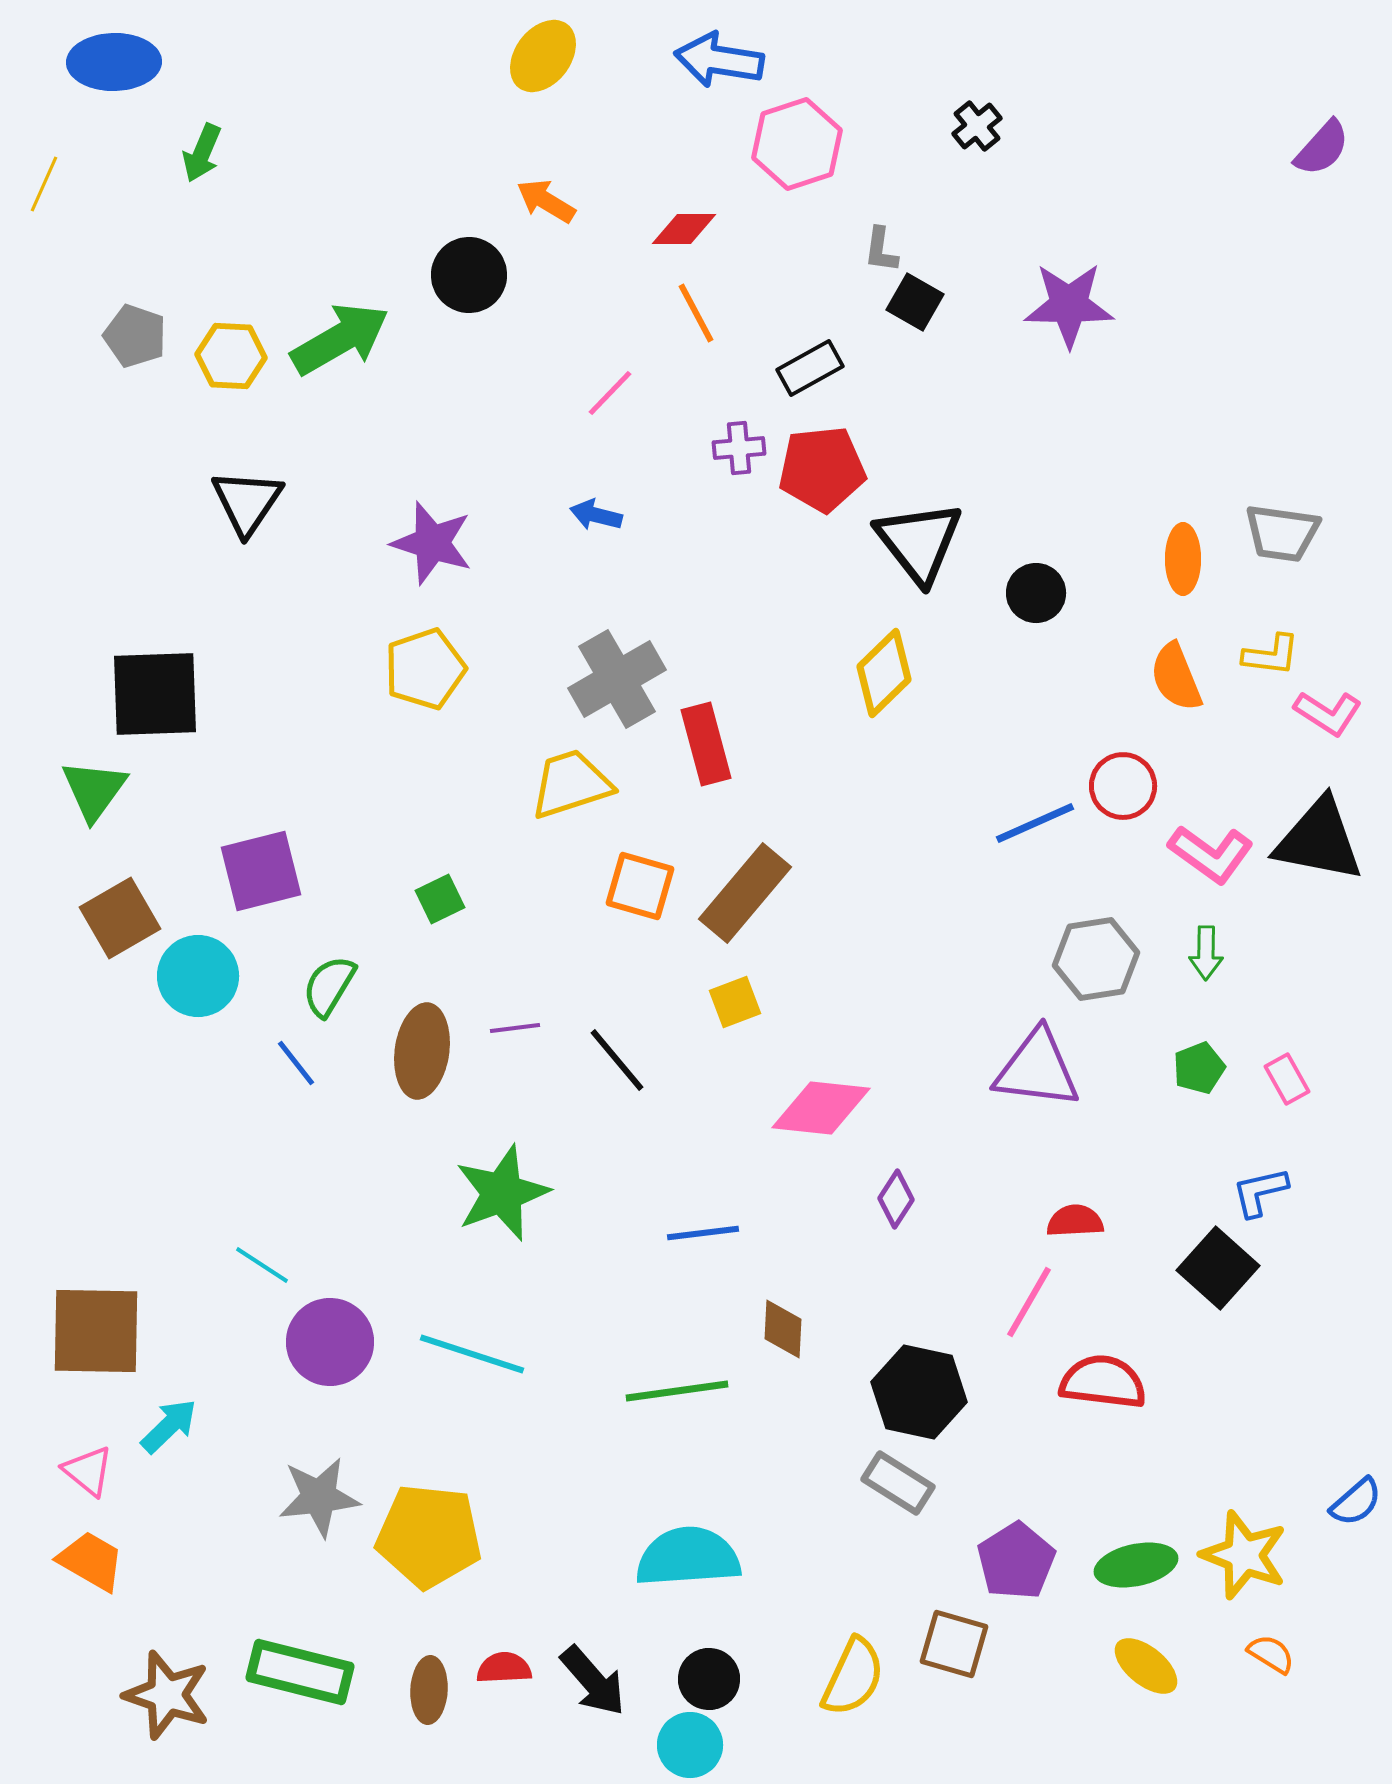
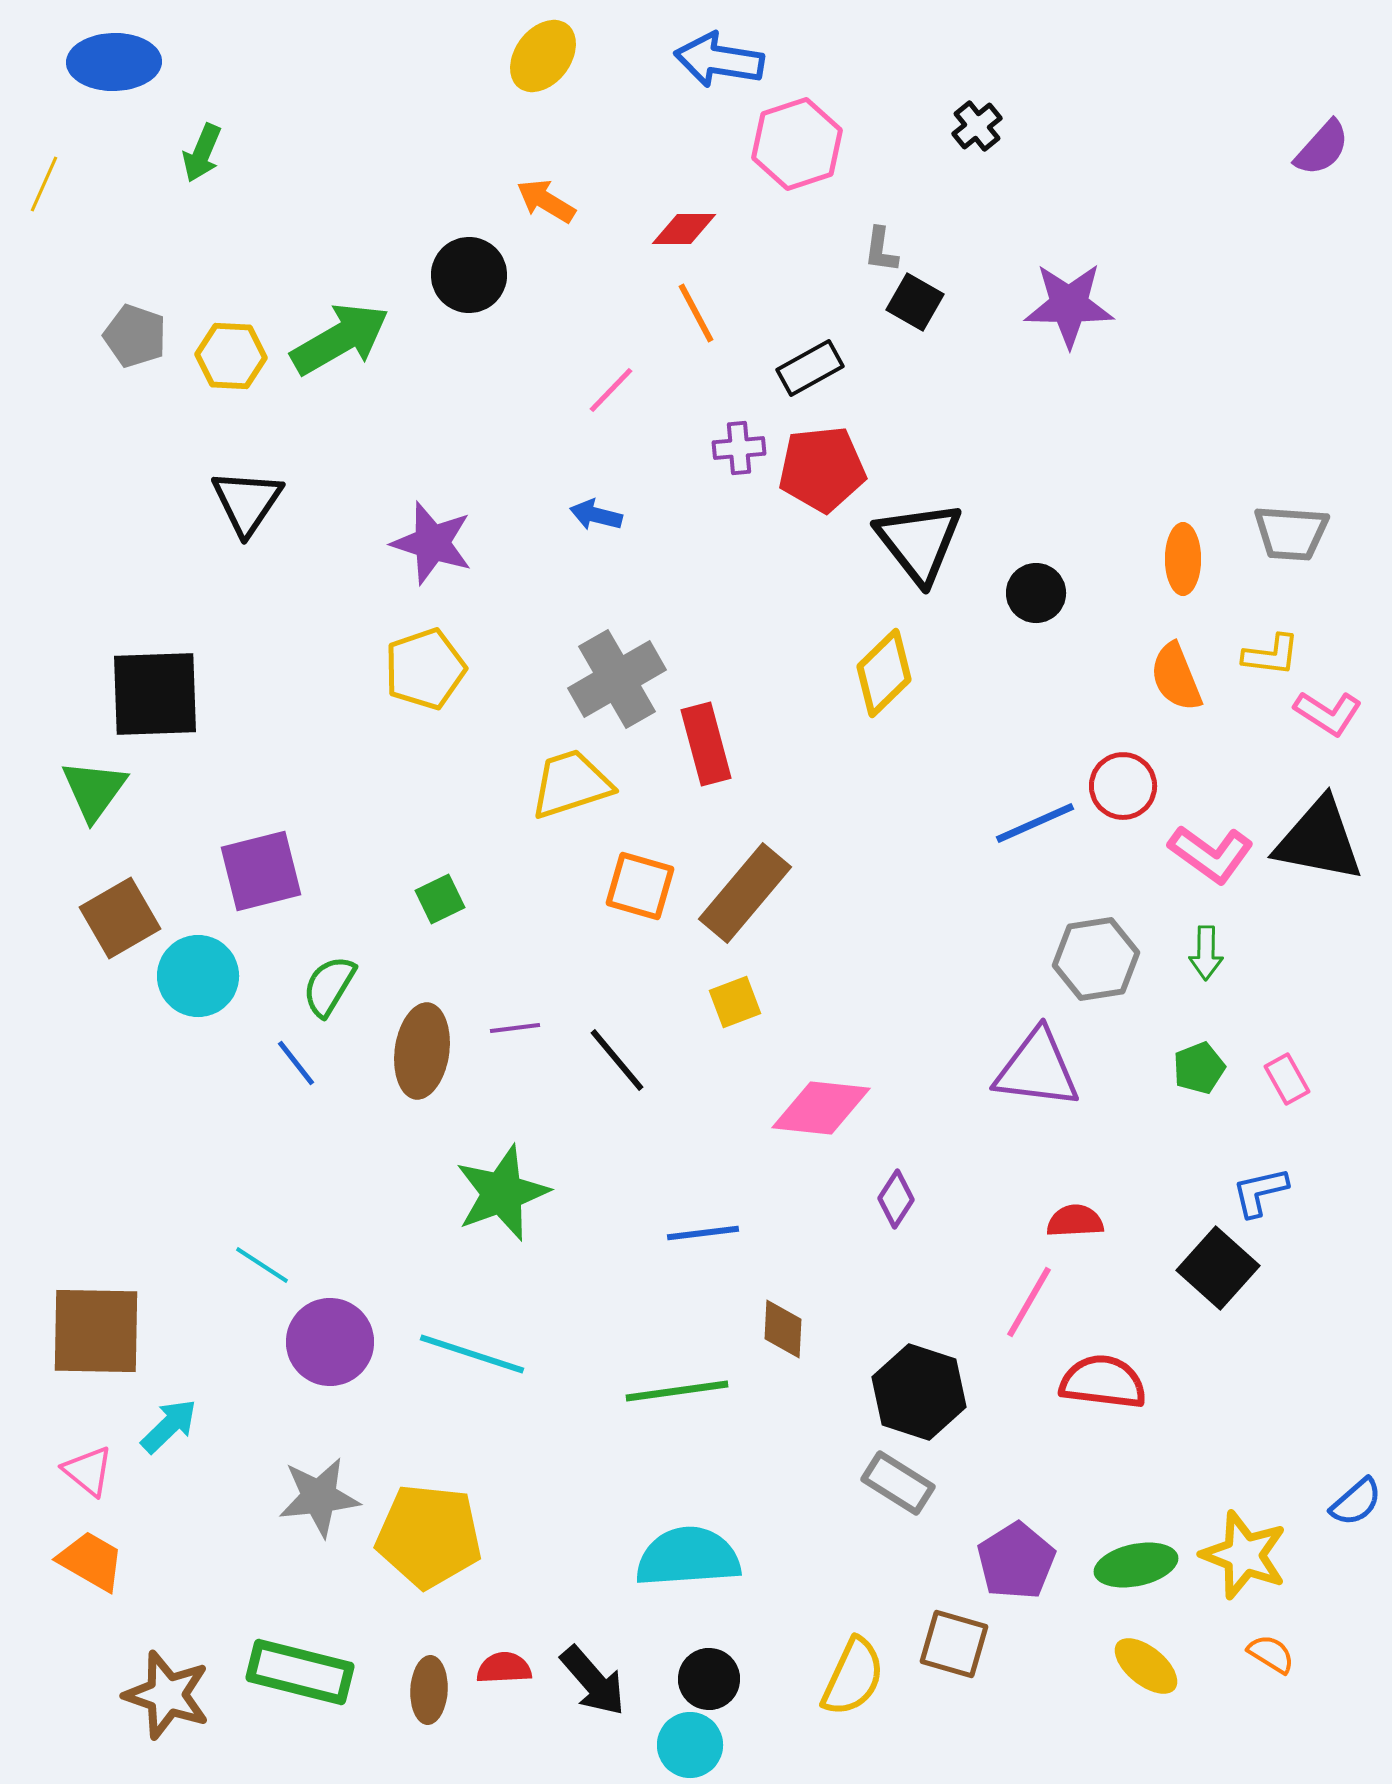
pink line at (610, 393): moved 1 px right, 3 px up
gray trapezoid at (1282, 533): moved 9 px right; rotated 4 degrees counterclockwise
black hexagon at (919, 1392): rotated 6 degrees clockwise
